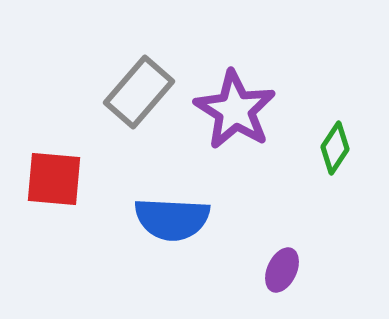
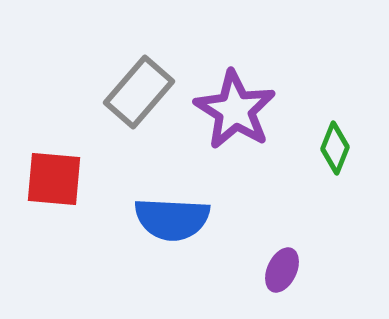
green diamond: rotated 12 degrees counterclockwise
